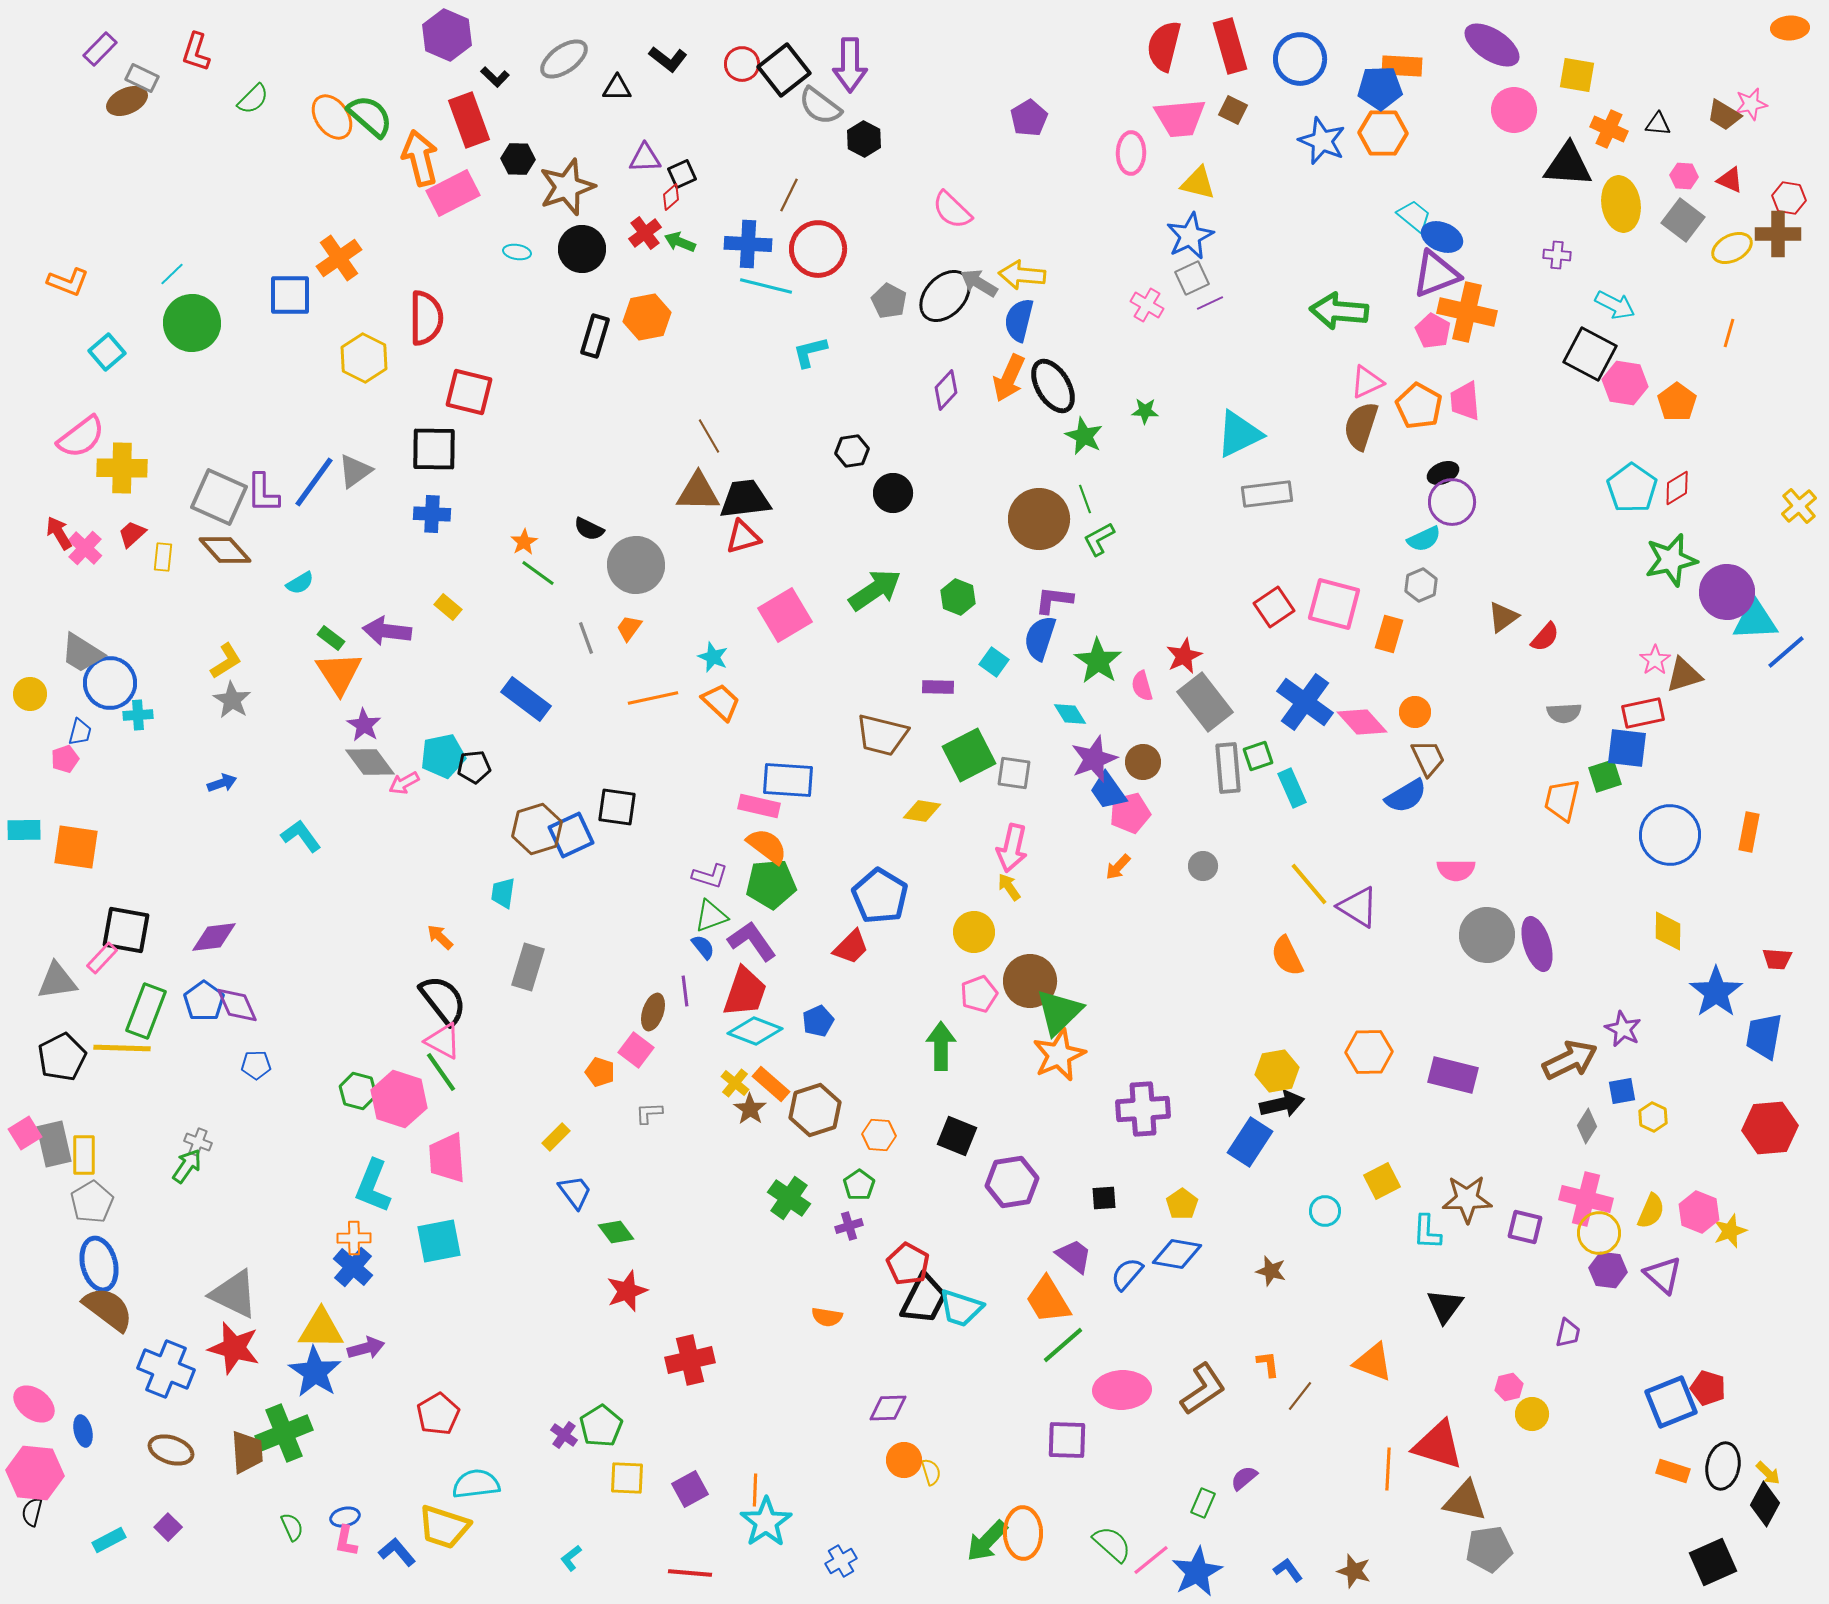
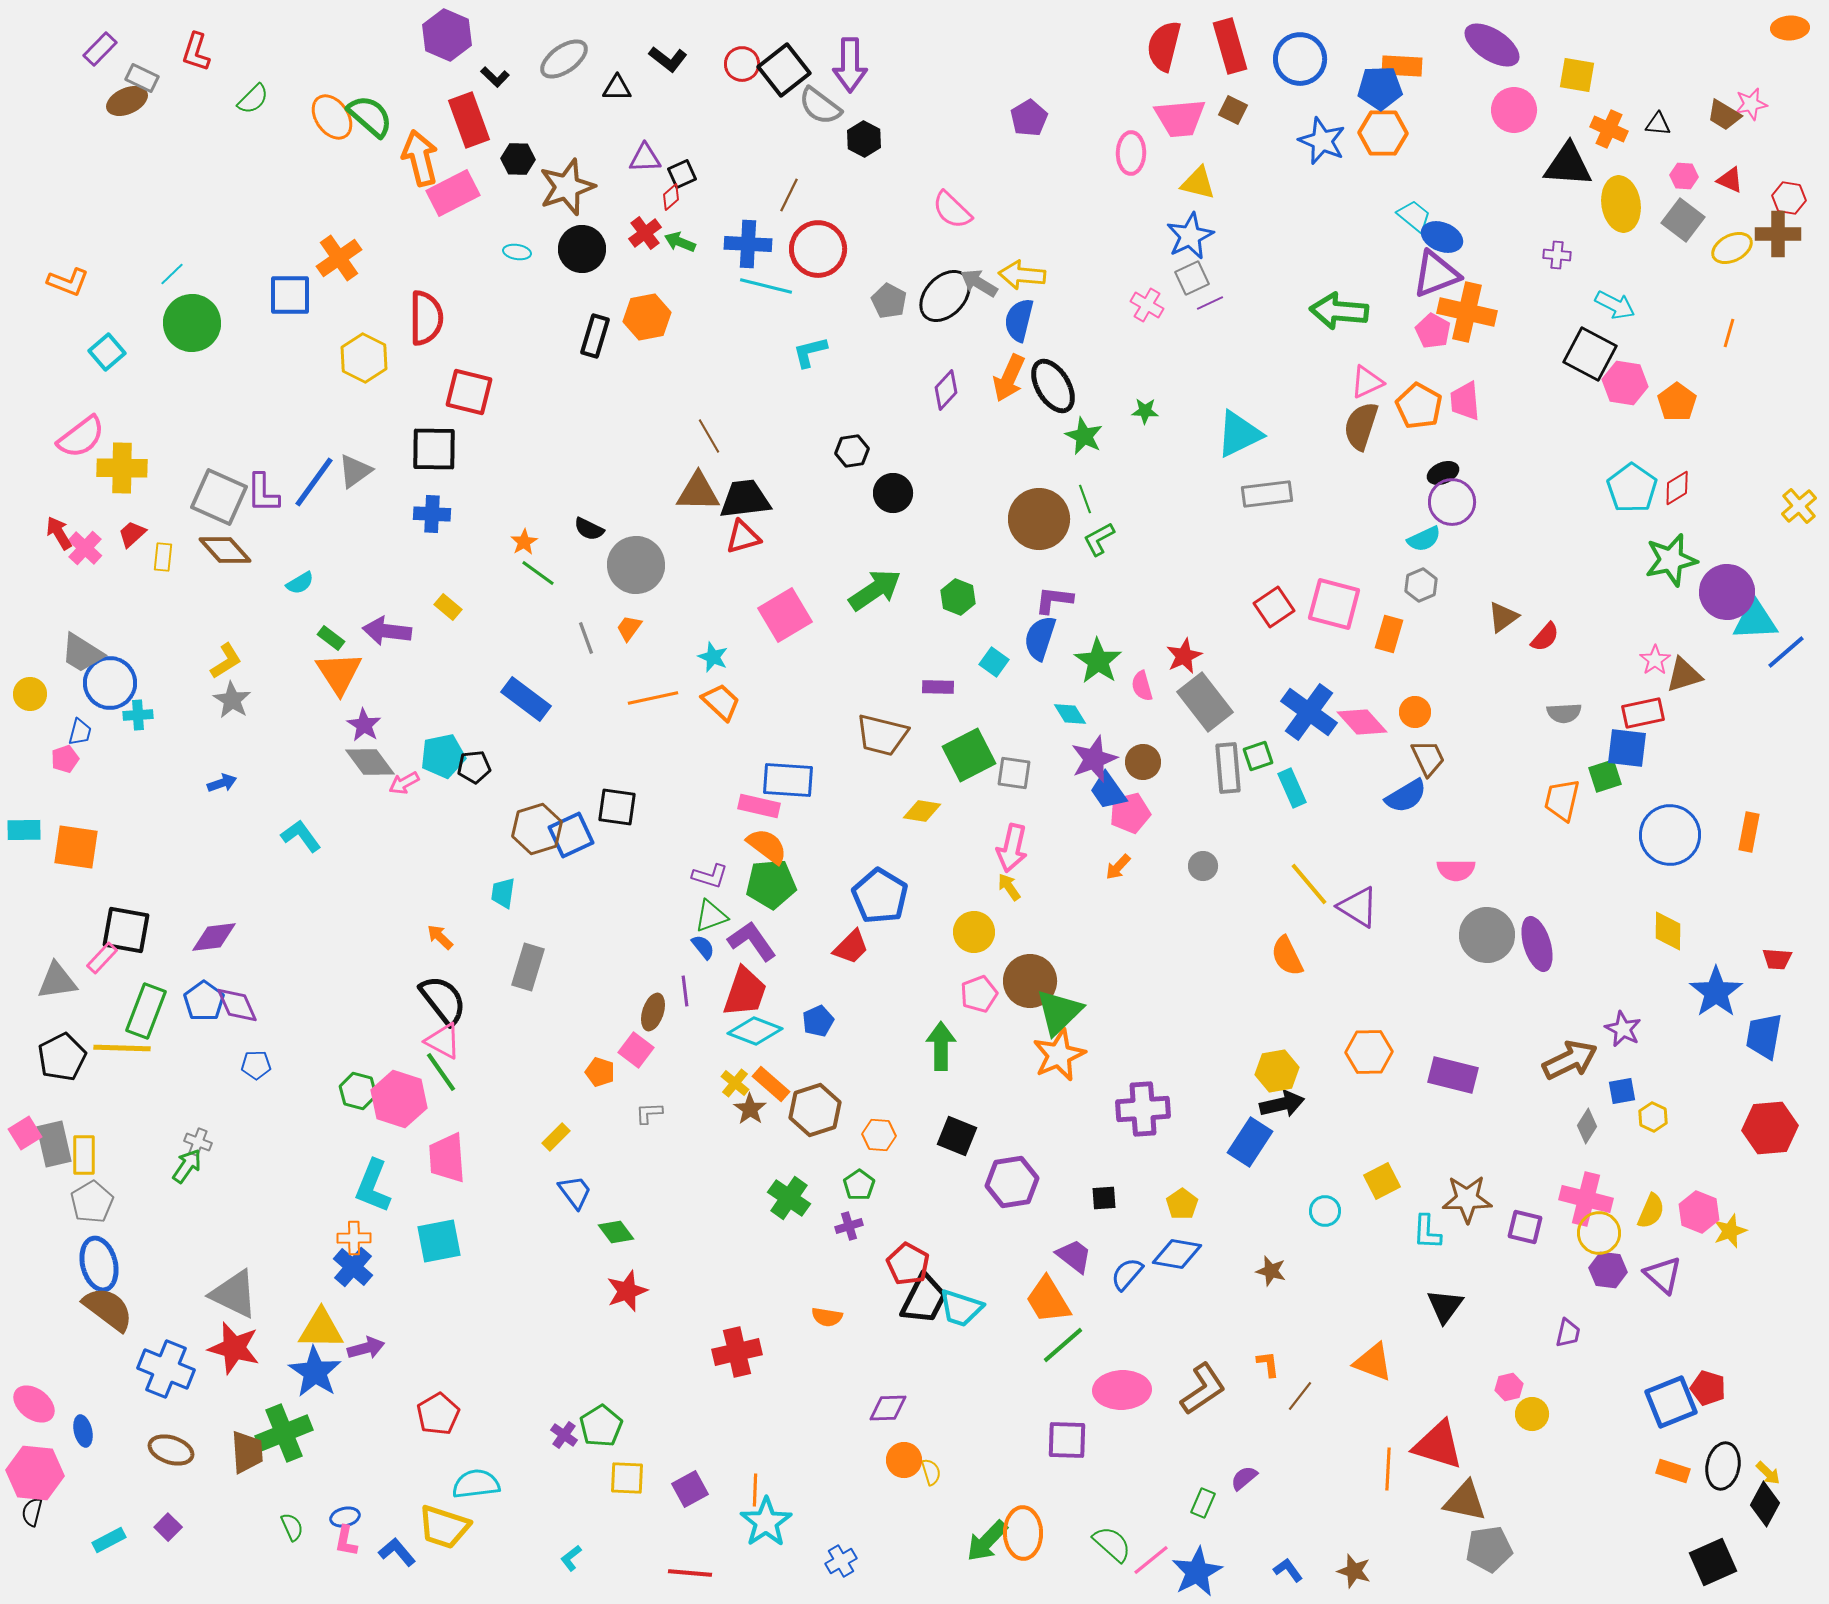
blue cross at (1305, 702): moved 4 px right, 10 px down
red cross at (690, 1360): moved 47 px right, 8 px up
